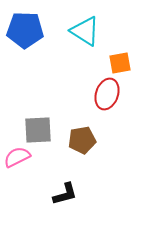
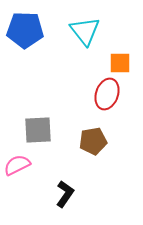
cyan triangle: rotated 20 degrees clockwise
orange square: rotated 10 degrees clockwise
brown pentagon: moved 11 px right, 1 px down
pink semicircle: moved 8 px down
black L-shape: rotated 40 degrees counterclockwise
